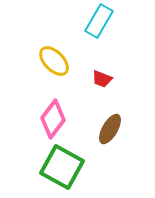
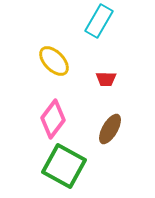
red trapezoid: moved 4 px right; rotated 20 degrees counterclockwise
green square: moved 2 px right, 1 px up
